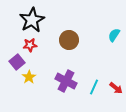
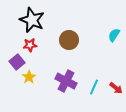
black star: rotated 20 degrees counterclockwise
